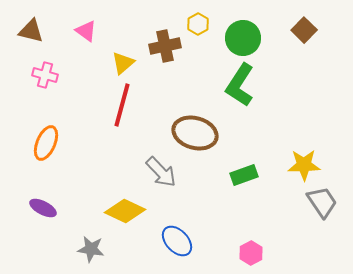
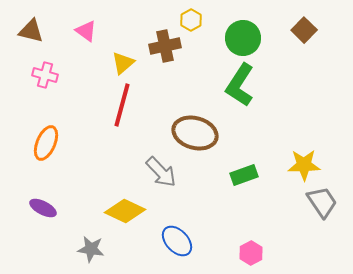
yellow hexagon: moved 7 px left, 4 px up
